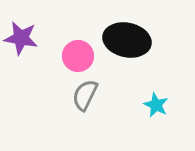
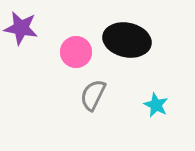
purple star: moved 10 px up
pink circle: moved 2 px left, 4 px up
gray semicircle: moved 8 px right
